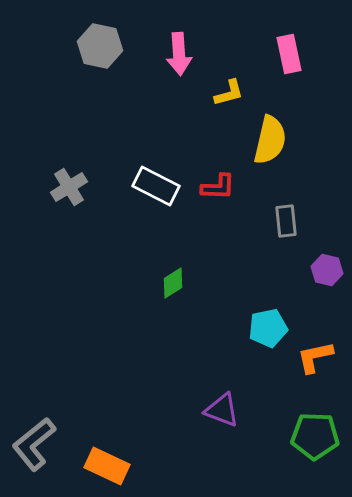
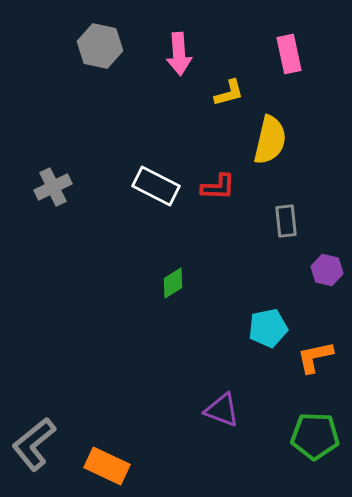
gray cross: moved 16 px left; rotated 6 degrees clockwise
